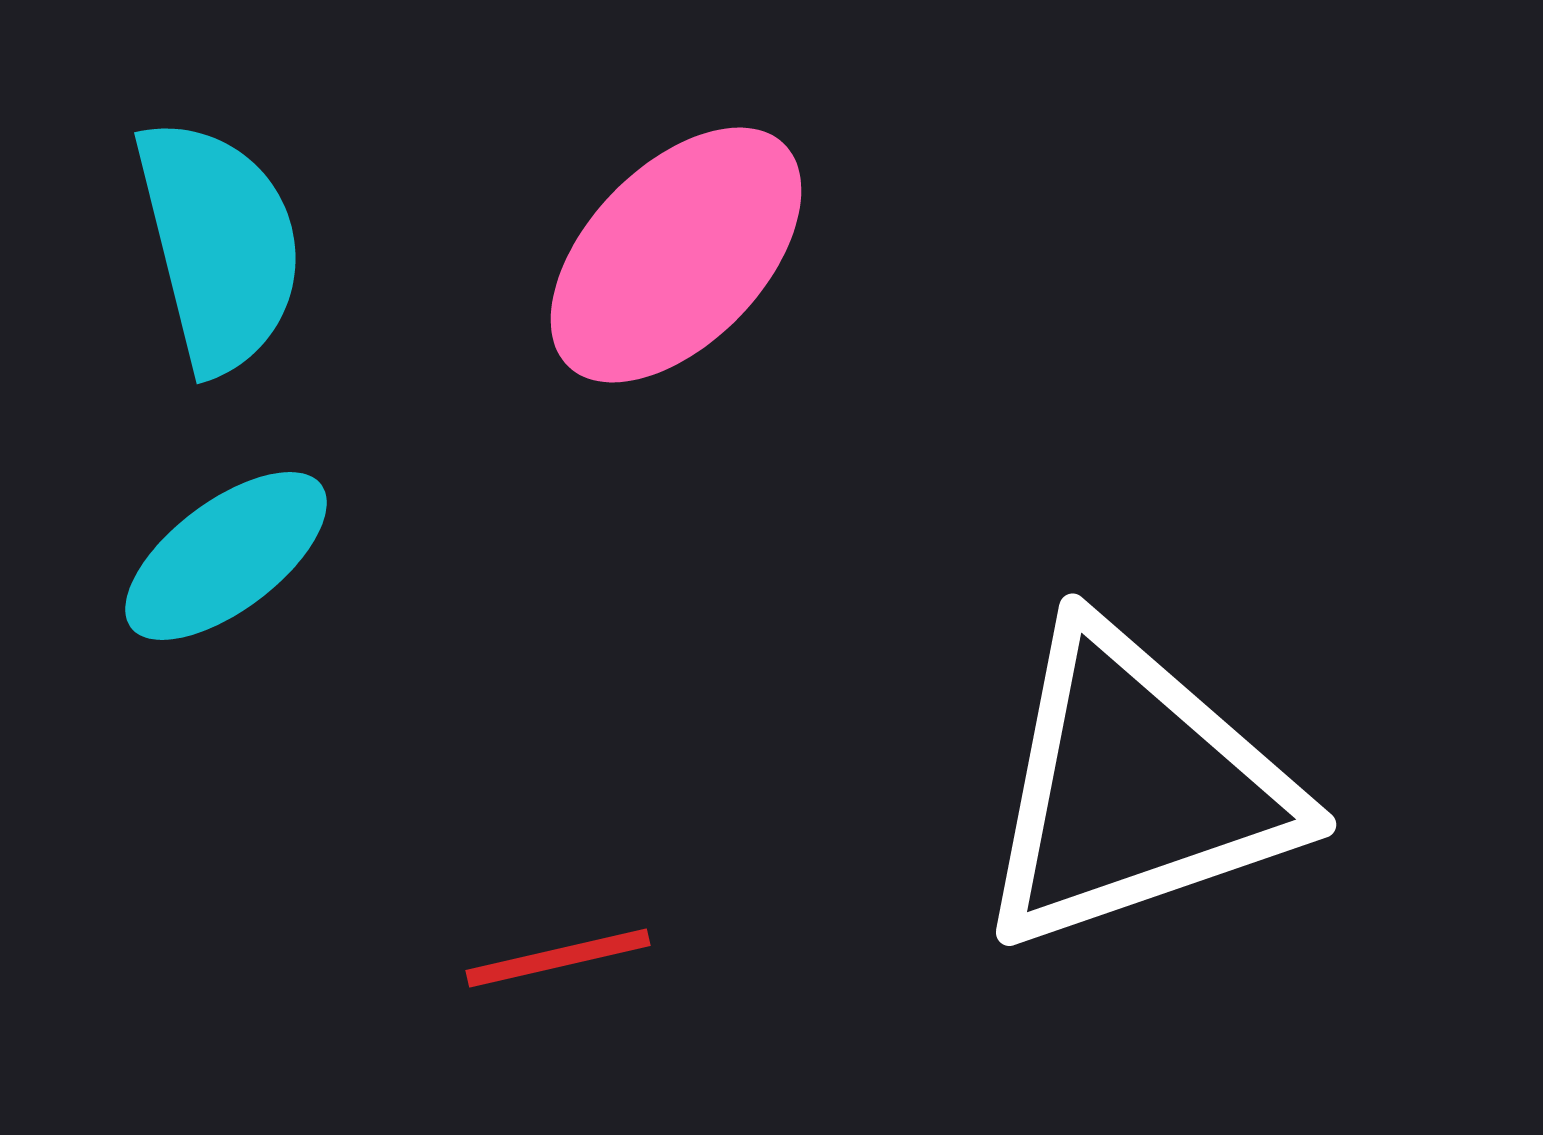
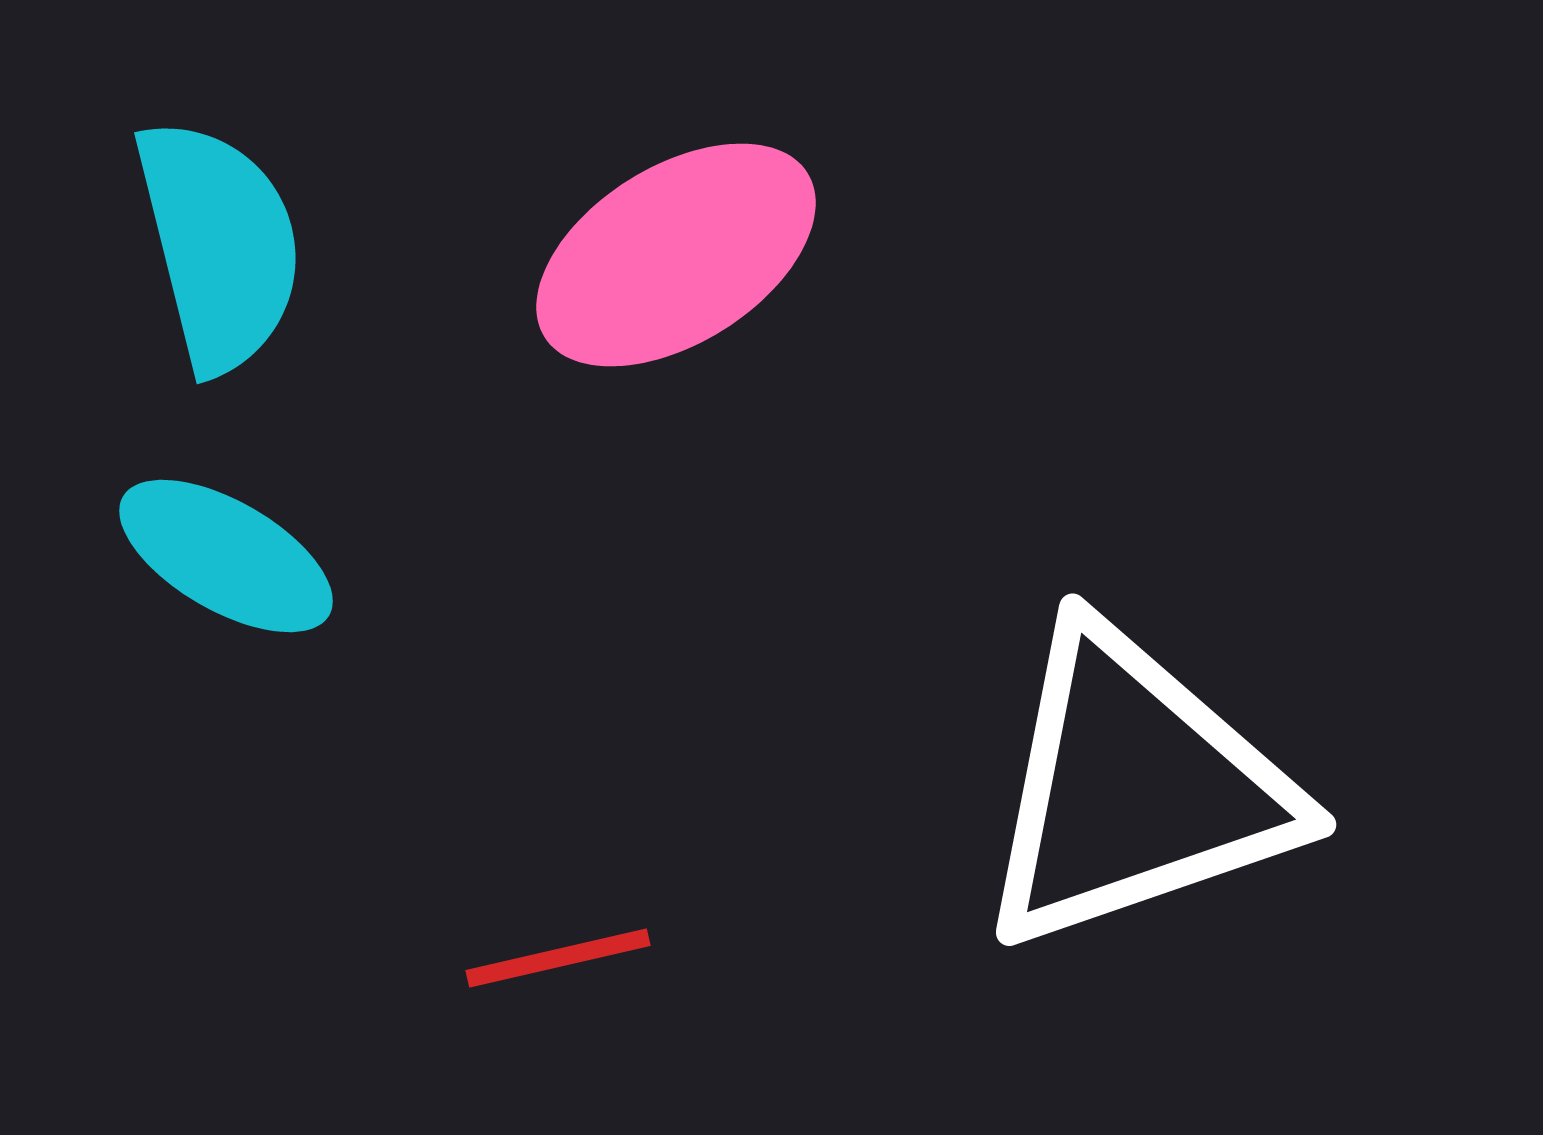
pink ellipse: rotated 14 degrees clockwise
cyan ellipse: rotated 67 degrees clockwise
